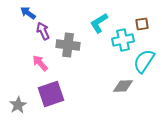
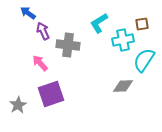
cyan semicircle: moved 1 px up
